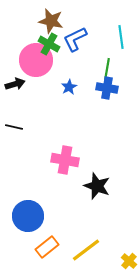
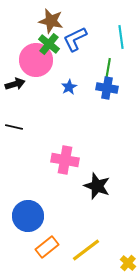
green cross: rotated 10 degrees clockwise
green line: moved 1 px right
yellow cross: moved 1 px left, 2 px down
